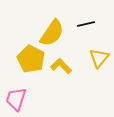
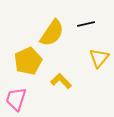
yellow pentagon: moved 3 px left, 2 px down; rotated 20 degrees clockwise
yellow L-shape: moved 15 px down
